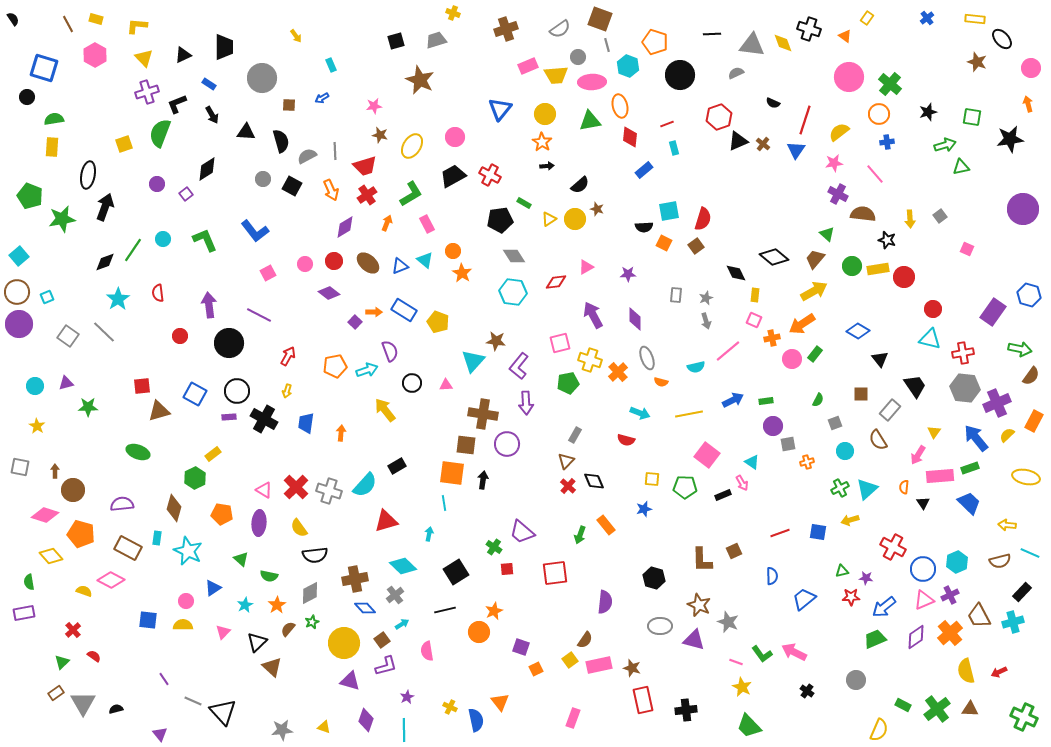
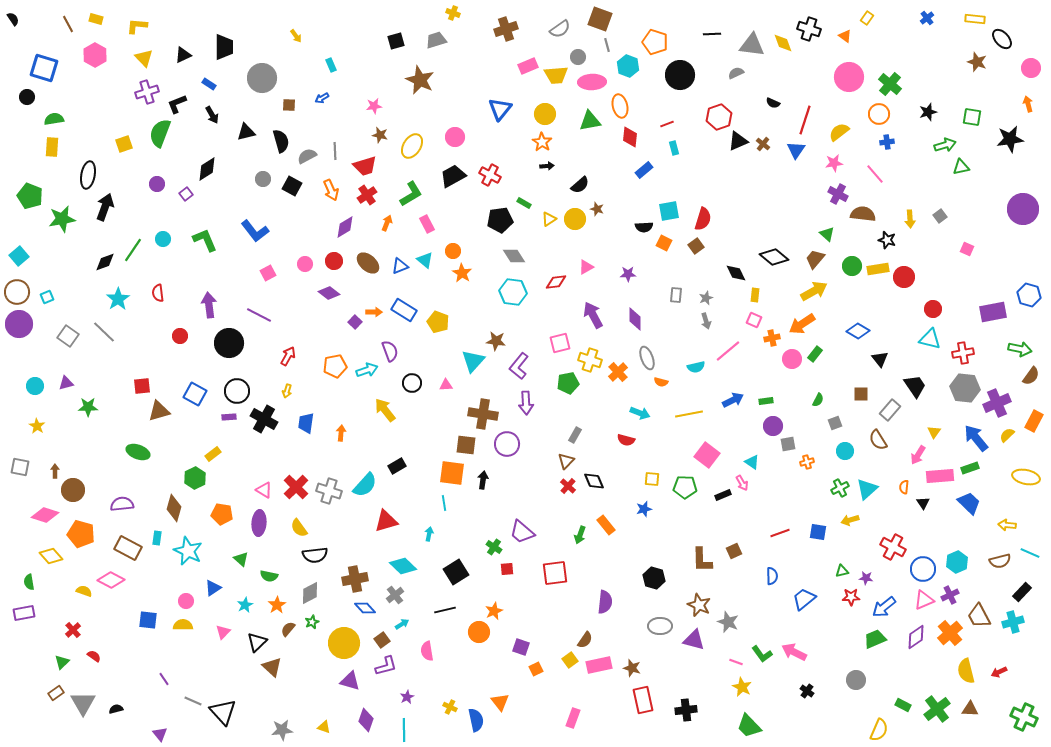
black triangle at (246, 132): rotated 18 degrees counterclockwise
purple rectangle at (993, 312): rotated 44 degrees clockwise
